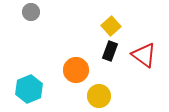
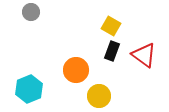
yellow square: rotated 18 degrees counterclockwise
black rectangle: moved 2 px right
